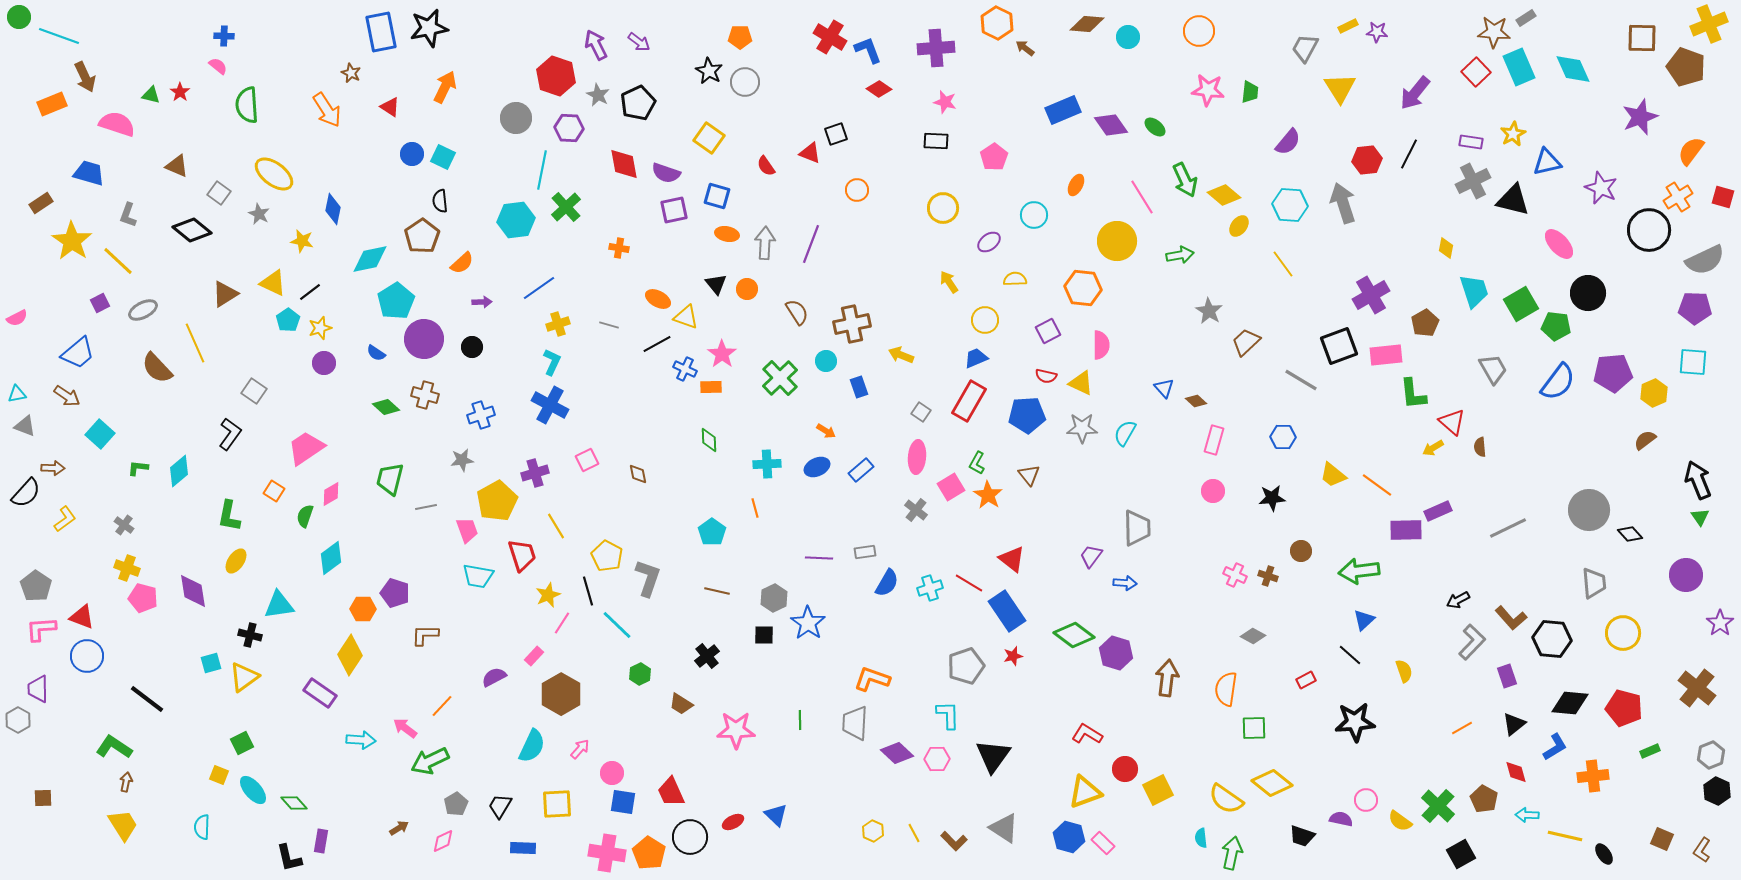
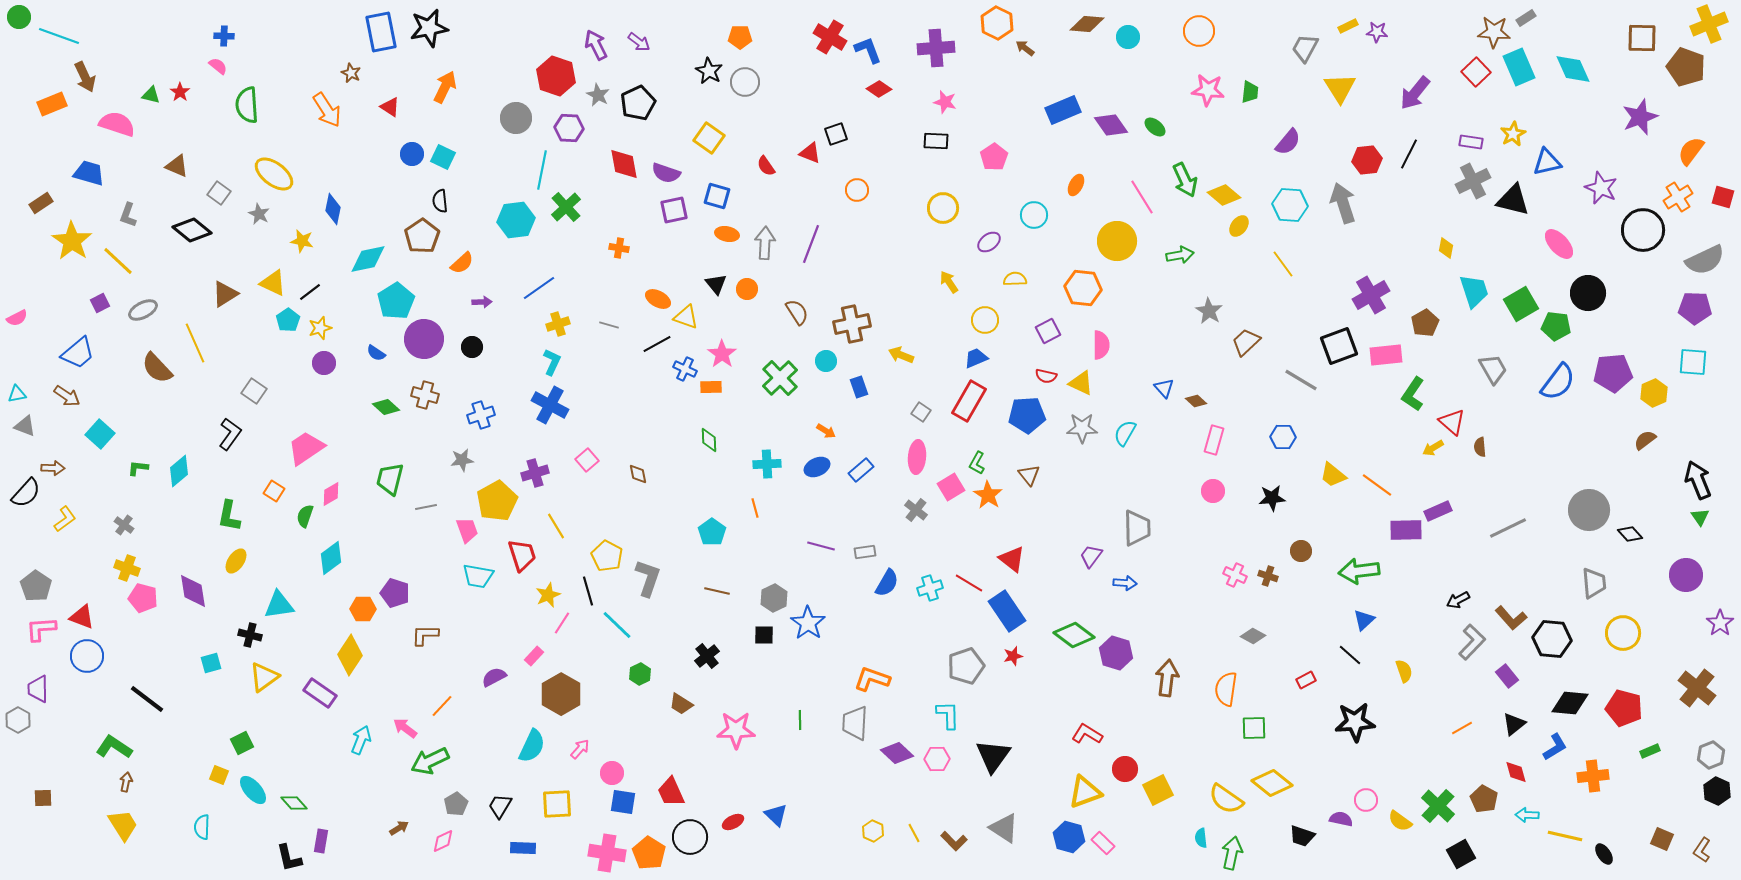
black circle at (1649, 230): moved 6 px left
cyan diamond at (370, 259): moved 2 px left
green L-shape at (1413, 394): rotated 40 degrees clockwise
pink square at (587, 460): rotated 15 degrees counterclockwise
purple line at (819, 558): moved 2 px right, 12 px up; rotated 12 degrees clockwise
purple rectangle at (1507, 676): rotated 20 degrees counterclockwise
yellow triangle at (244, 677): moved 20 px right
cyan arrow at (361, 740): rotated 72 degrees counterclockwise
